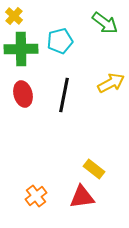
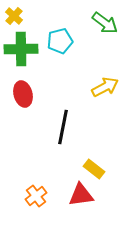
yellow arrow: moved 6 px left, 4 px down
black line: moved 1 px left, 32 px down
red triangle: moved 1 px left, 2 px up
